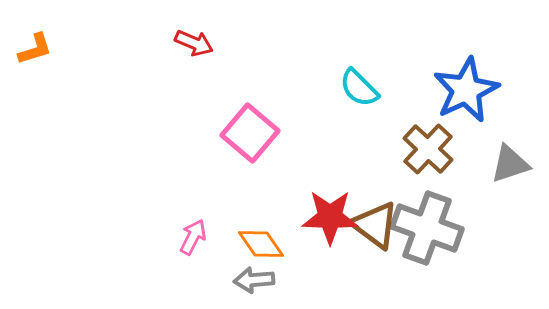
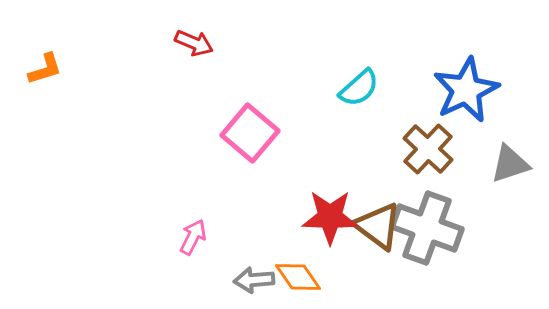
orange L-shape: moved 10 px right, 20 px down
cyan semicircle: rotated 87 degrees counterclockwise
brown triangle: moved 3 px right, 1 px down
orange diamond: moved 37 px right, 33 px down
